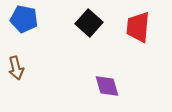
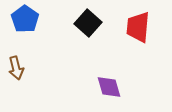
blue pentagon: moved 1 px right; rotated 24 degrees clockwise
black square: moved 1 px left
purple diamond: moved 2 px right, 1 px down
